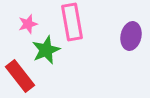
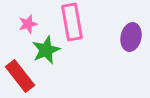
purple ellipse: moved 1 px down
